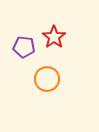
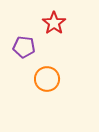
red star: moved 14 px up
